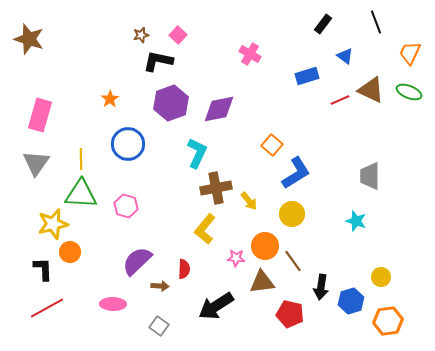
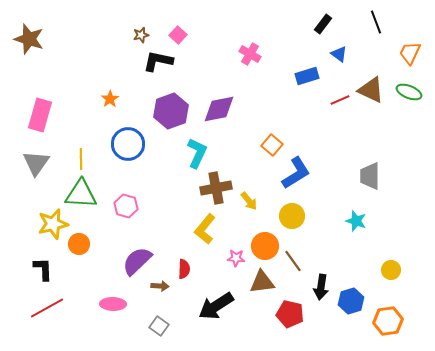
blue triangle at (345, 56): moved 6 px left, 2 px up
purple hexagon at (171, 103): moved 8 px down
yellow circle at (292, 214): moved 2 px down
orange circle at (70, 252): moved 9 px right, 8 px up
yellow circle at (381, 277): moved 10 px right, 7 px up
